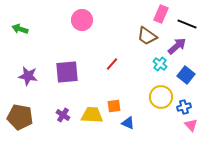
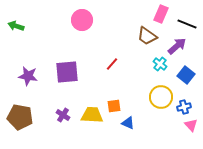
green arrow: moved 4 px left, 3 px up
